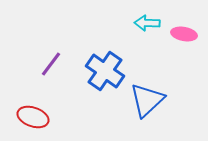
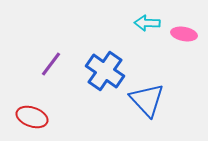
blue triangle: rotated 30 degrees counterclockwise
red ellipse: moved 1 px left
